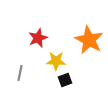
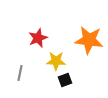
orange star: rotated 20 degrees counterclockwise
